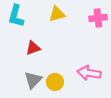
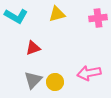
cyan L-shape: rotated 75 degrees counterclockwise
pink arrow: rotated 20 degrees counterclockwise
